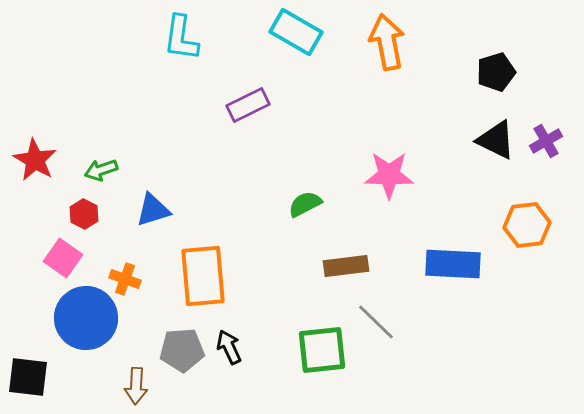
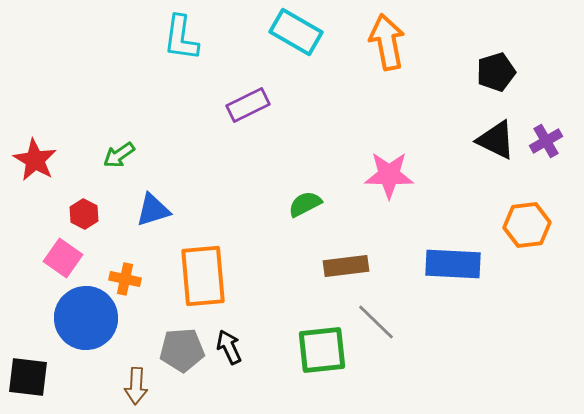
green arrow: moved 18 px right, 15 px up; rotated 16 degrees counterclockwise
orange cross: rotated 8 degrees counterclockwise
